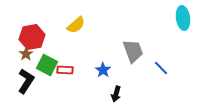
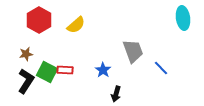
red hexagon: moved 7 px right, 17 px up; rotated 20 degrees counterclockwise
brown star: rotated 24 degrees clockwise
green square: moved 7 px down
